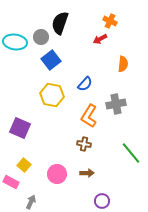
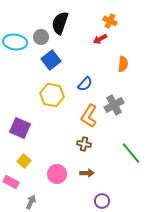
gray cross: moved 2 px left, 1 px down; rotated 18 degrees counterclockwise
yellow square: moved 4 px up
